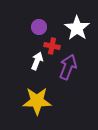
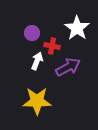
purple circle: moved 7 px left, 6 px down
purple arrow: rotated 40 degrees clockwise
